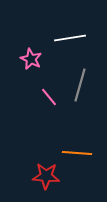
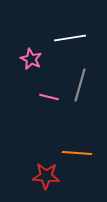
pink line: rotated 36 degrees counterclockwise
